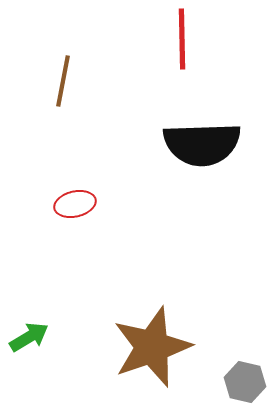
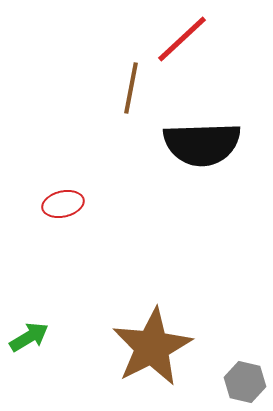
red line: rotated 48 degrees clockwise
brown line: moved 68 px right, 7 px down
red ellipse: moved 12 px left
brown star: rotated 8 degrees counterclockwise
